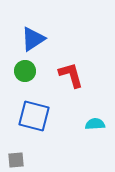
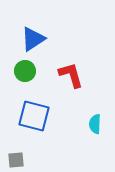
cyan semicircle: rotated 84 degrees counterclockwise
